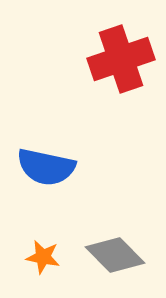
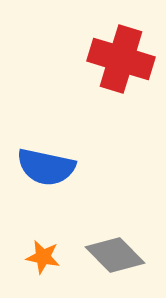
red cross: rotated 36 degrees clockwise
